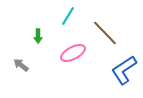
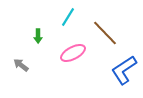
cyan line: moved 1 px down
